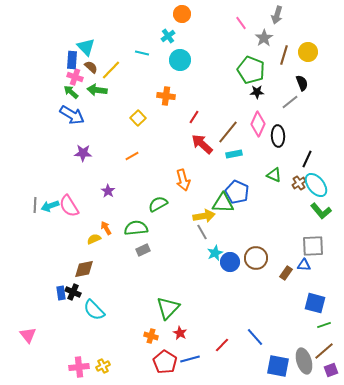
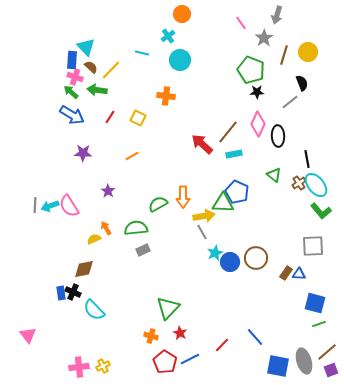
red line at (194, 117): moved 84 px left
yellow square at (138, 118): rotated 21 degrees counterclockwise
black line at (307, 159): rotated 36 degrees counterclockwise
green triangle at (274, 175): rotated 14 degrees clockwise
orange arrow at (183, 180): moved 17 px down; rotated 15 degrees clockwise
blue triangle at (304, 265): moved 5 px left, 9 px down
green line at (324, 325): moved 5 px left, 1 px up
brown line at (324, 351): moved 3 px right, 1 px down
blue line at (190, 359): rotated 12 degrees counterclockwise
